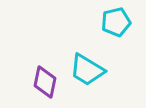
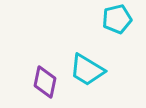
cyan pentagon: moved 1 px right, 3 px up
